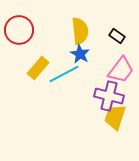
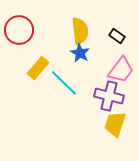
blue star: moved 1 px up
cyan line: moved 9 px down; rotated 72 degrees clockwise
yellow trapezoid: moved 7 px down
